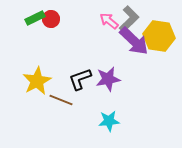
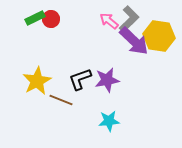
purple star: moved 1 px left, 1 px down
